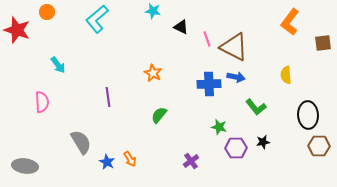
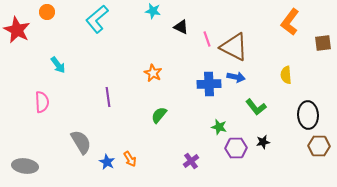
red star: rotated 8 degrees clockwise
